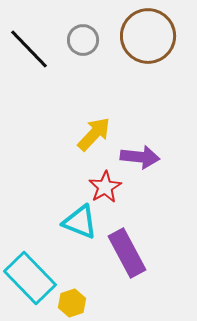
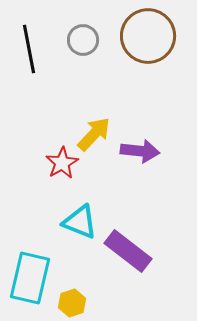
black line: rotated 33 degrees clockwise
purple arrow: moved 6 px up
red star: moved 43 px left, 24 px up
purple rectangle: moved 1 px right, 2 px up; rotated 24 degrees counterclockwise
cyan rectangle: rotated 57 degrees clockwise
